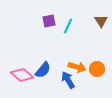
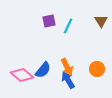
orange arrow: moved 10 px left; rotated 48 degrees clockwise
